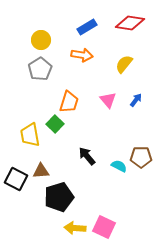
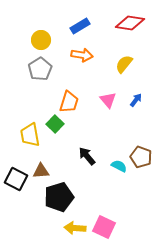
blue rectangle: moved 7 px left, 1 px up
brown pentagon: rotated 20 degrees clockwise
